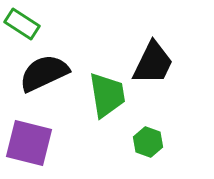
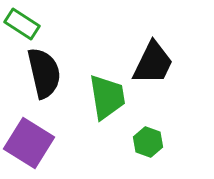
black semicircle: rotated 102 degrees clockwise
green trapezoid: moved 2 px down
purple square: rotated 18 degrees clockwise
